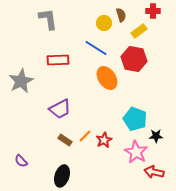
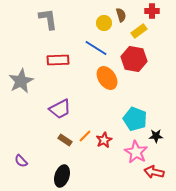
red cross: moved 1 px left
